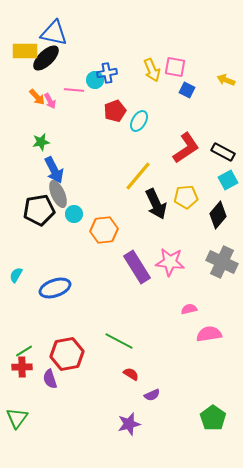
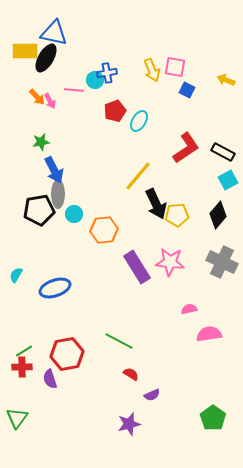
black ellipse at (46, 58): rotated 16 degrees counterclockwise
gray ellipse at (58, 194): rotated 24 degrees clockwise
yellow pentagon at (186, 197): moved 9 px left, 18 px down
